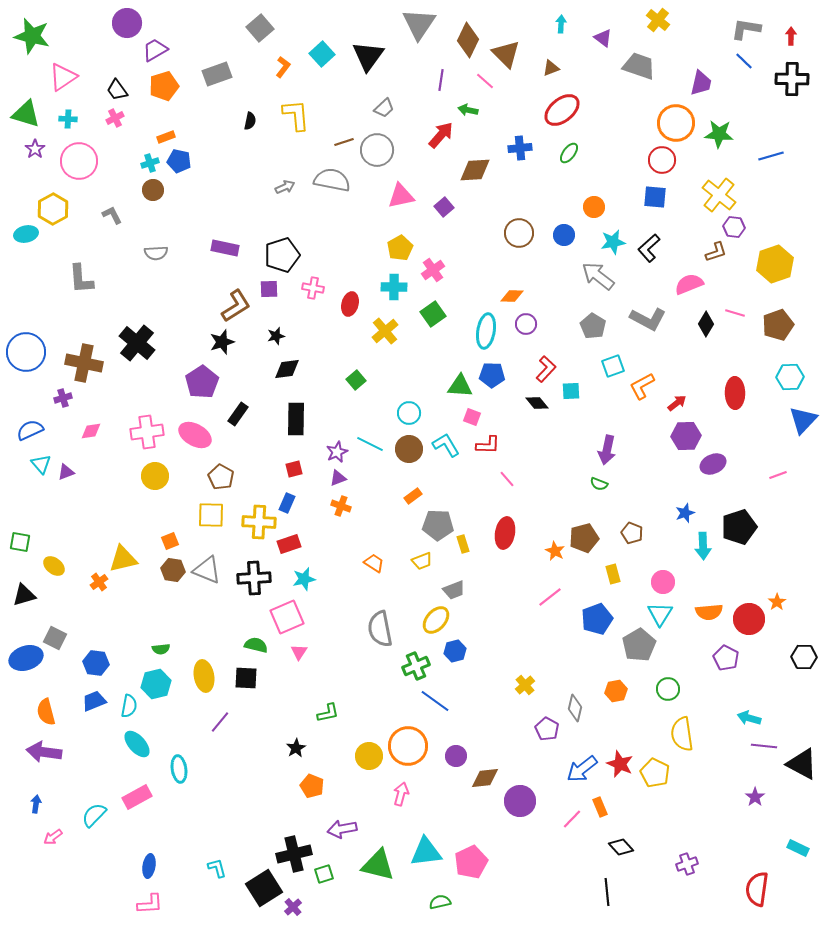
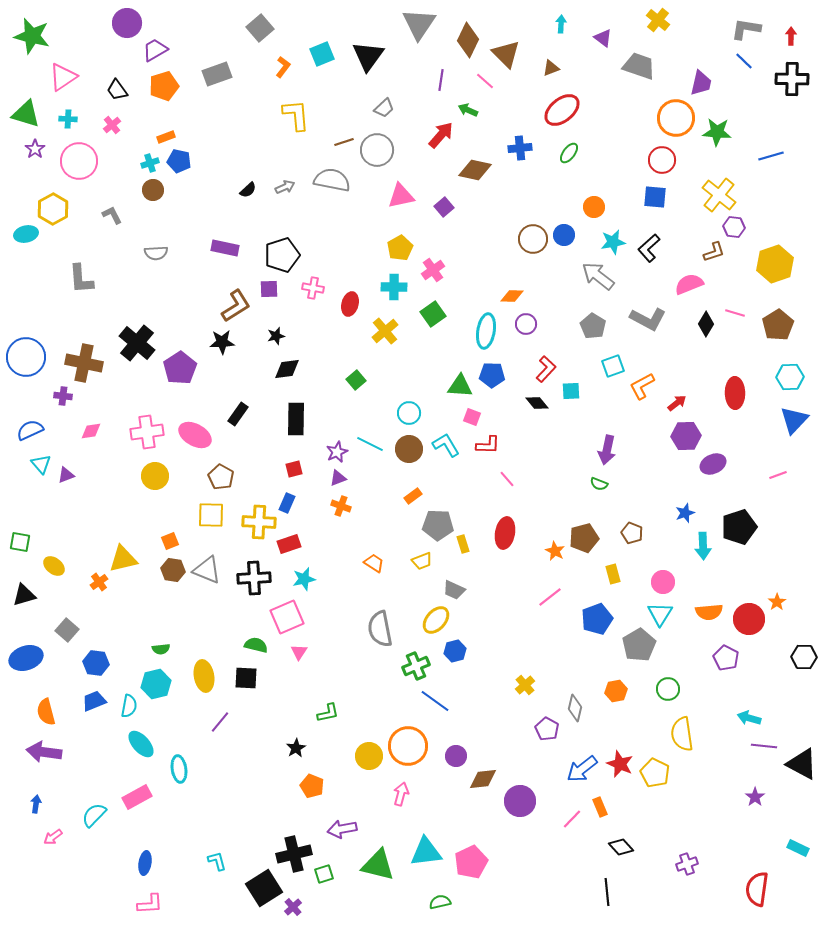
cyan square at (322, 54): rotated 20 degrees clockwise
green arrow at (468, 110): rotated 12 degrees clockwise
pink cross at (115, 118): moved 3 px left, 7 px down; rotated 12 degrees counterclockwise
black semicircle at (250, 121): moved 2 px left, 69 px down; rotated 36 degrees clockwise
orange circle at (676, 123): moved 5 px up
green star at (719, 134): moved 2 px left, 2 px up
brown diamond at (475, 170): rotated 16 degrees clockwise
brown circle at (519, 233): moved 14 px right, 6 px down
brown L-shape at (716, 252): moved 2 px left
brown pentagon at (778, 325): rotated 12 degrees counterclockwise
black star at (222, 342): rotated 15 degrees clockwise
blue circle at (26, 352): moved 5 px down
purple pentagon at (202, 382): moved 22 px left, 14 px up
purple cross at (63, 398): moved 2 px up; rotated 24 degrees clockwise
blue triangle at (803, 420): moved 9 px left
purple triangle at (66, 472): moved 3 px down
gray trapezoid at (454, 590): rotated 45 degrees clockwise
gray square at (55, 638): moved 12 px right, 8 px up; rotated 15 degrees clockwise
cyan ellipse at (137, 744): moved 4 px right
brown diamond at (485, 778): moved 2 px left, 1 px down
blue ellipse at (149, 866): moved 4 px left, 3 px up
cyan L-shape at (217, 868): moved 7 px up
